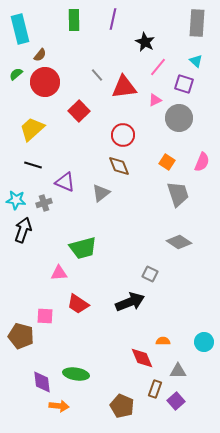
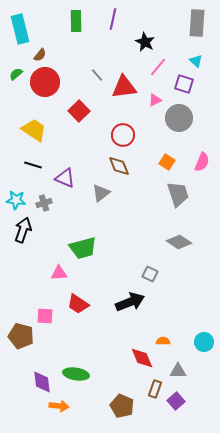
green rectangle at (74, 20): moved 2 px right, 1 px down
yellow trapezoid at (32, 129): moved 2 px right, 1 px down; rotated 76 degrees clockwise
purple triangle at (65, 182): moved 4 px up
